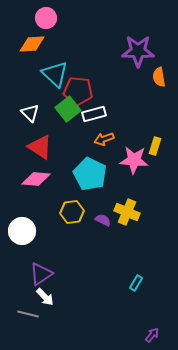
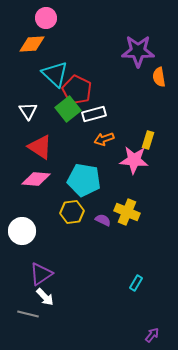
red pentagon: moved 1 px left, 1 px up; rotated 20 degrees clockwise
white triangle: moved 2 px left, 2 px up; rotated 12 degrees clockwise
yellow rectangle: moved 7 px left, 6 px up
cyan pentagon: moved 6 px left, 6 px down; rotated 16 degrees counterclockwise
